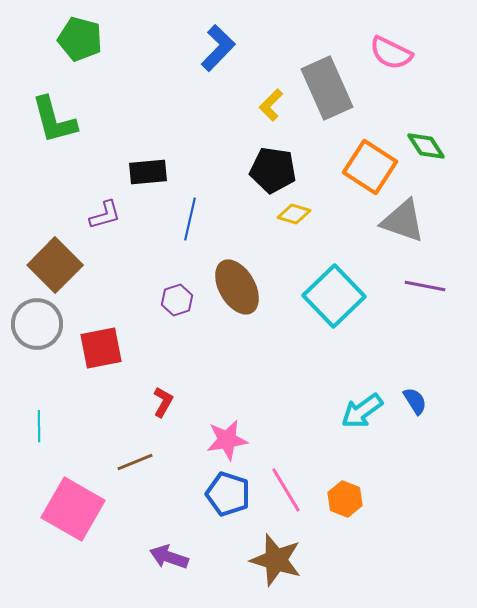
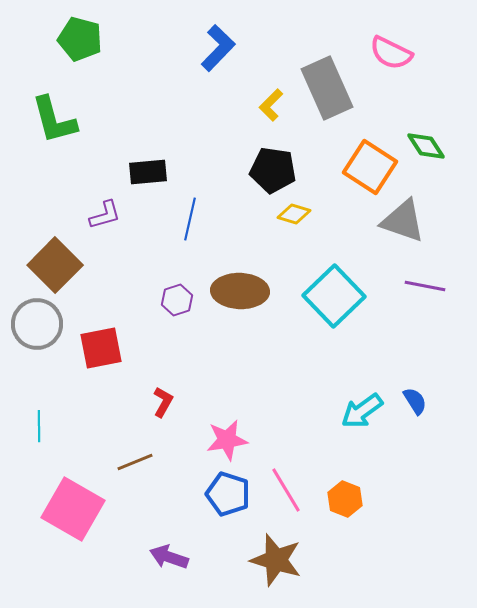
brown ellipse: moved 3 px right, 4 px down; rotated 58 degrees counterclockwise
